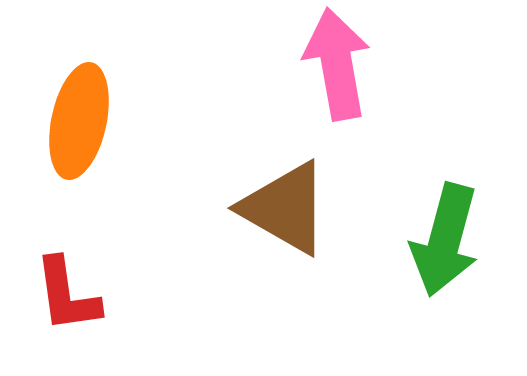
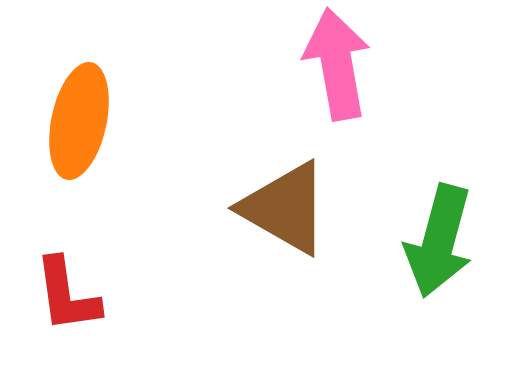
green arrow: moved 6 px left, 1 px down
